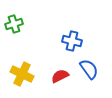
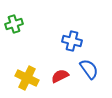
yellow cross: moved 5 px right, 4 px down
